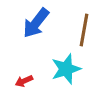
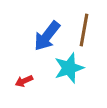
blue arrow: moved 11 px right, 13 px down
cyan star: moved 3 px right, 1 px up
